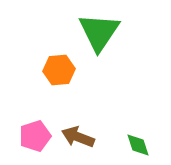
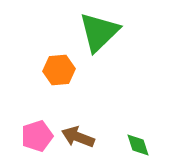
green triangle: rotated 12 degrees clockwise
pink pentagon: moved 2 px right
